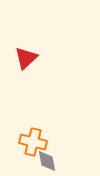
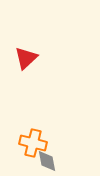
orange cross: moved 1 px down
